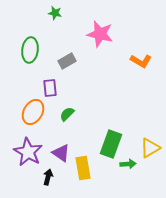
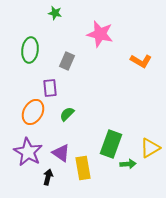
gray rectangle: rotated 36 degrees counterclockwise
